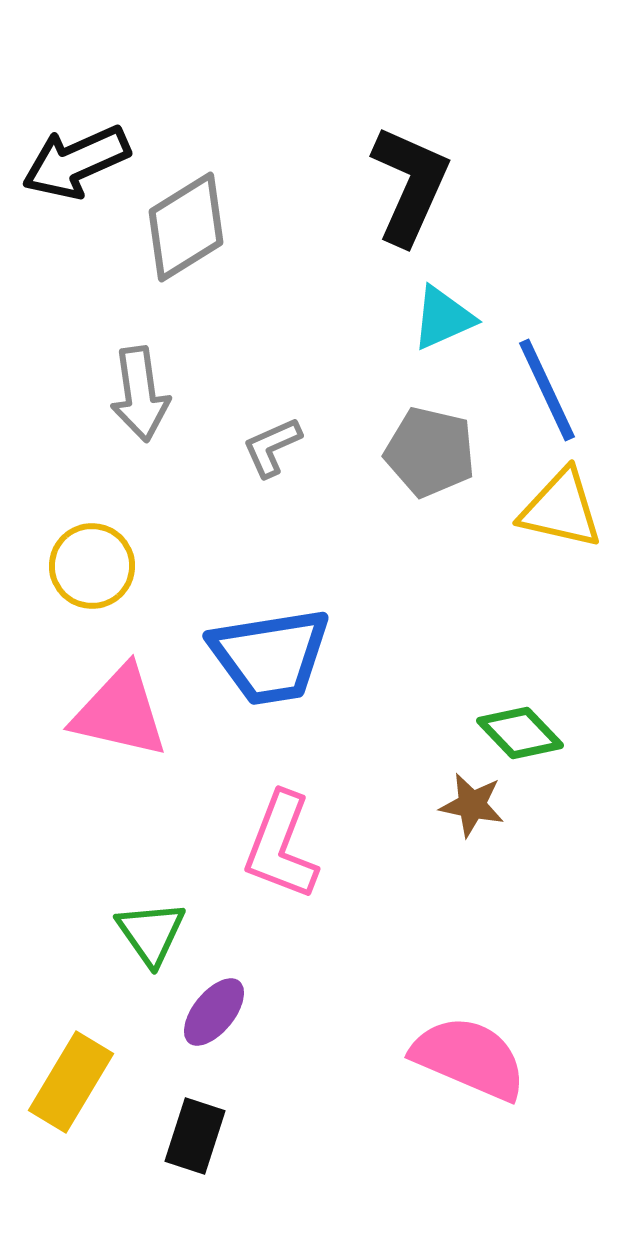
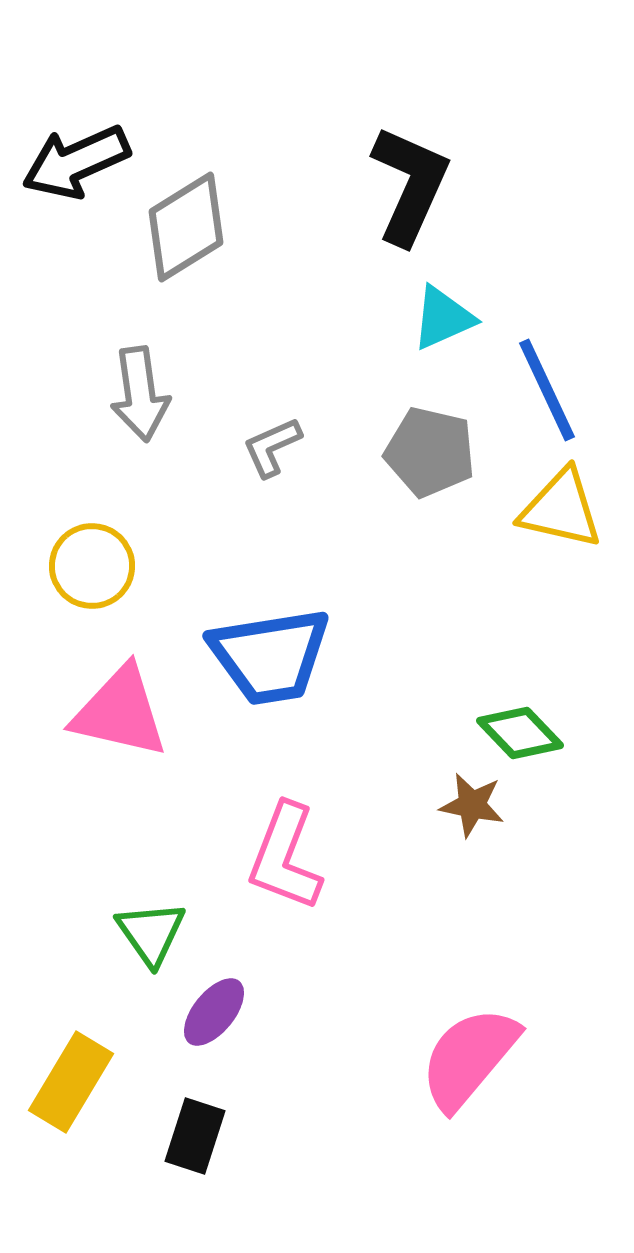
pink L-shape: moved 4 px right, 11 px down
pink semicircle: rotated 73 degrees counterclockwise
